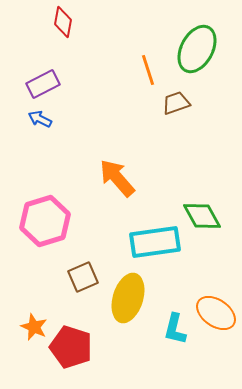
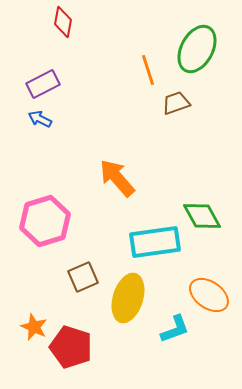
orange ellipse: moved 7 px left, 18 px up
cyan L-shape: rotated 124 degrees counterclockwise
